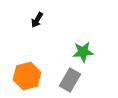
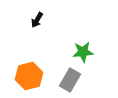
orange hexagon: moved 2 px right
